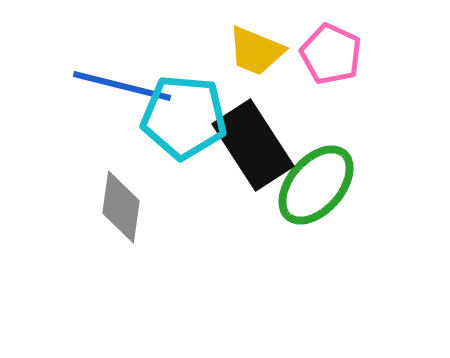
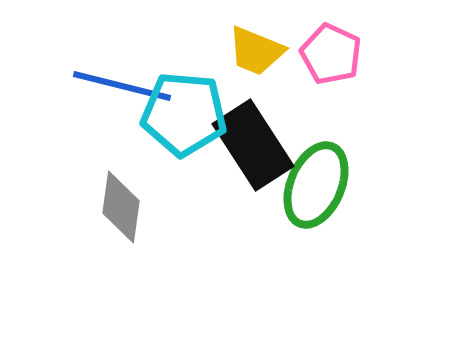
cyan pentagon: moved 3 px up
green ellipse: rotated 18 degrees counterclockwise
